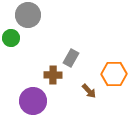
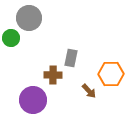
gray circle: moved 1 px right, 3 px down
gray rectangle: rotated 18 degrees counterclockwise
orange hexagon: moved 3 px left
purple circle: moved 1 px up
